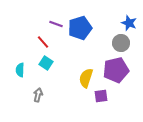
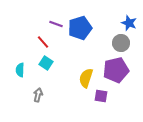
purple square: rotated 16 degrees clockwise
